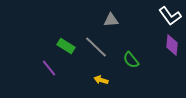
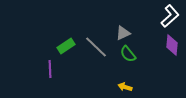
white L-shape: rotated 95 degrees counterclockwise
gray triangle: moved 12 px right, 13 px down; rotated 21 degrees counterclockwise
green rectangle: rotated 66 degrees counterclockwise
green semicircle: moved 3 px left, 6 px up
purple line: moved 1 px right, 1 px down; rotated 36 degrees clockwise
yellow arrow: moved 24 px right, 7 px down
